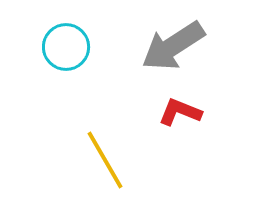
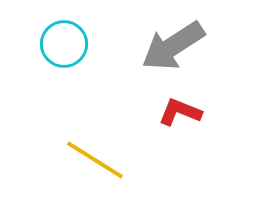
cyan circle: moved 2 px left, 3 px up
yellow line: moved 10 px left; rotated 28 degrees counterclockwise
